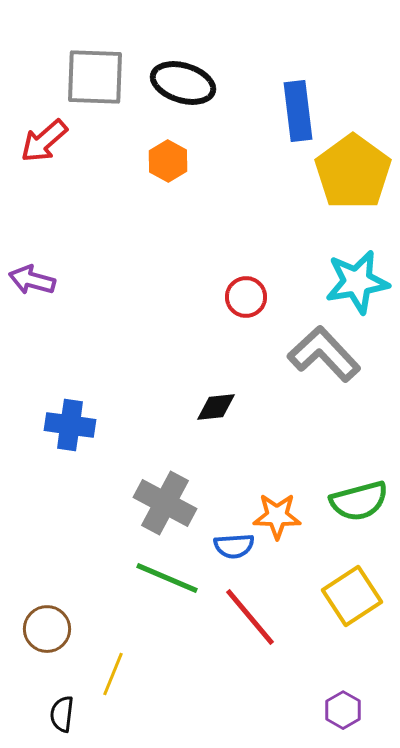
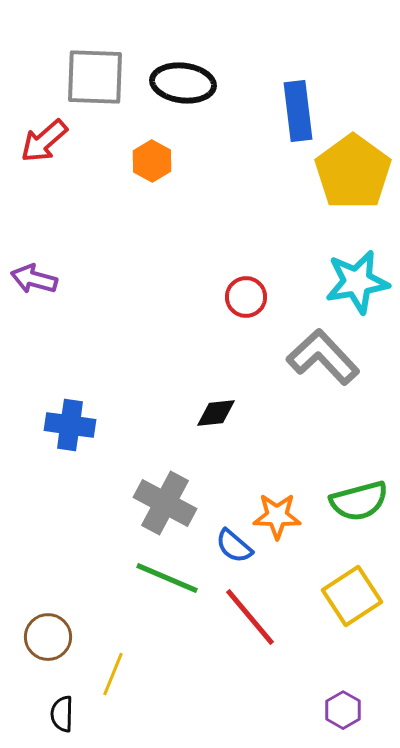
black ellipse: rotated 10 degrees counterclockwise
orange hexagon: moved 16 px left
purple arrow: moved 2 px right, 1 px up
gray L-shape: moved 1 px left, 3 px down
black diamond: moved 6 px down
blue semicircle: rotated 45 degrees clockwise
brown circle: moved 1 px right, 8 px down
black semicircle: rotated 6 degrees counterclockwise
